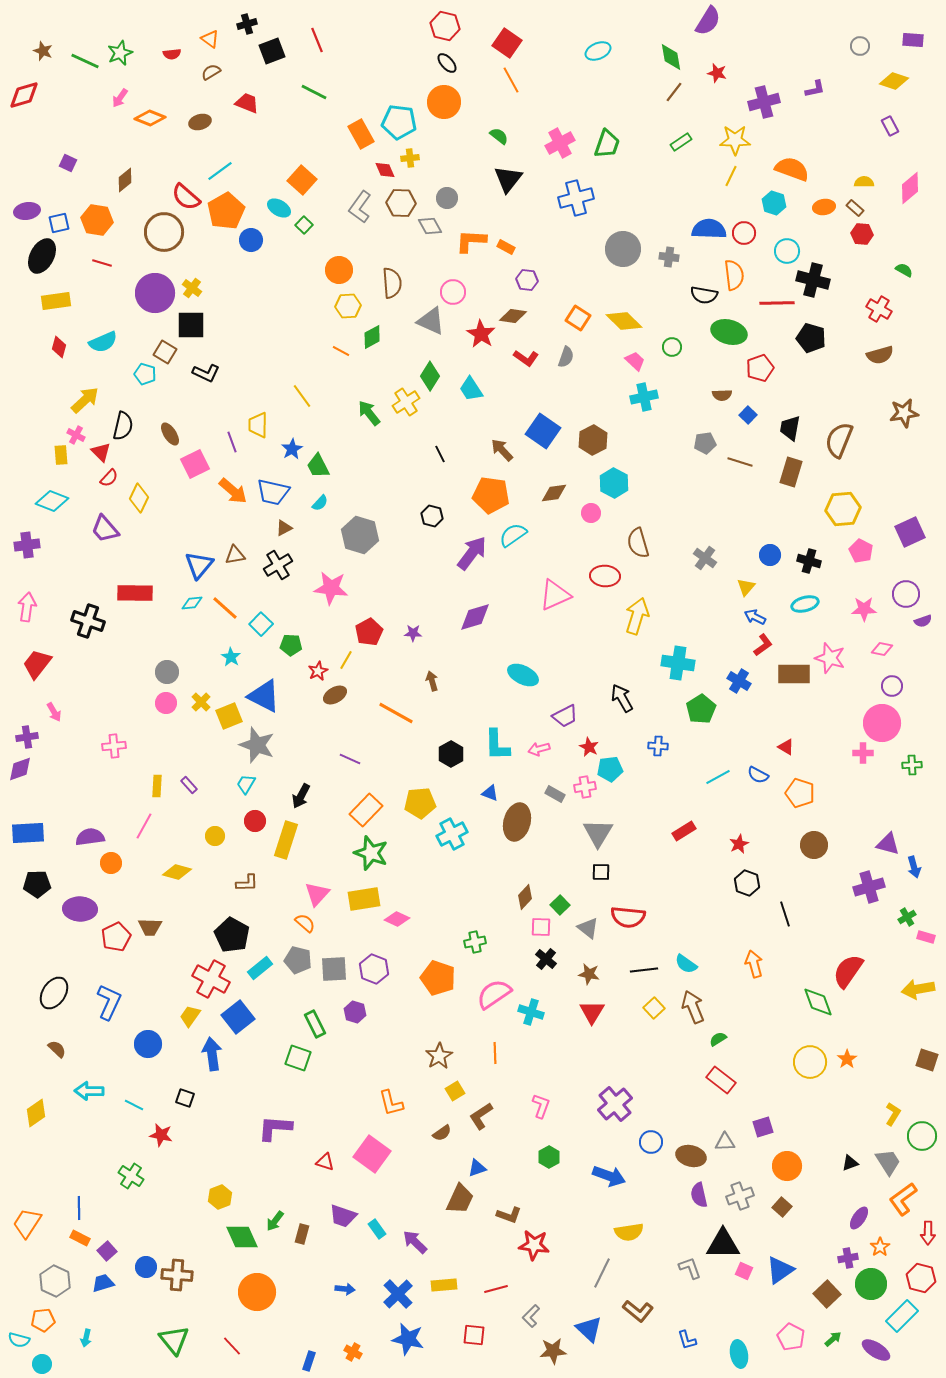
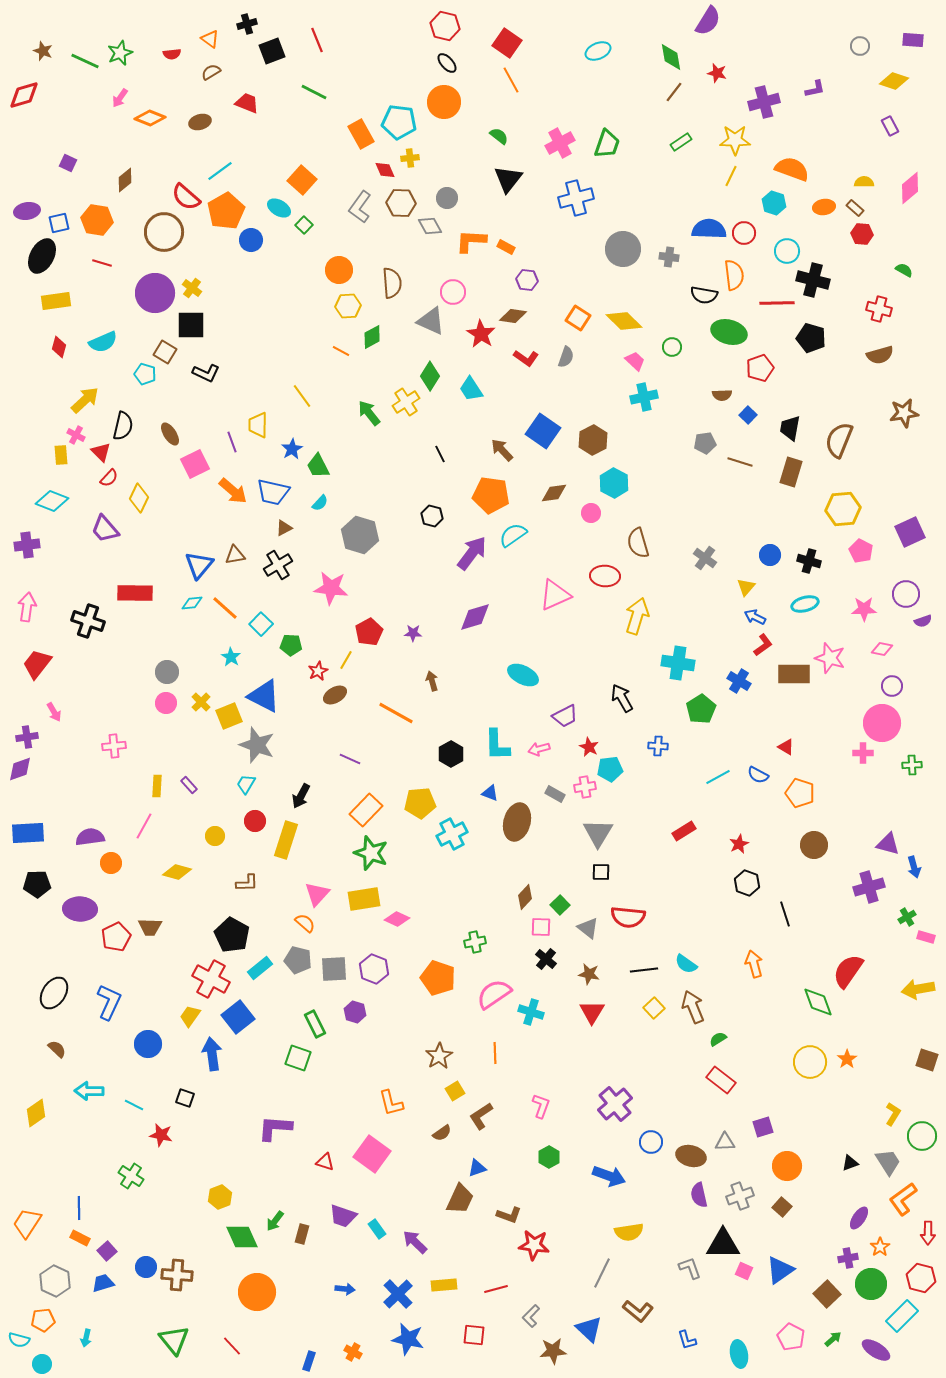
red cross at (879, 309): rotated 15 degrees counterclockwise
